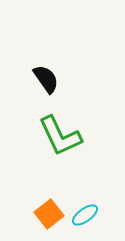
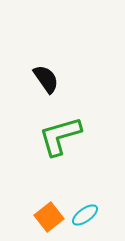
green L-shape: rotated 99 degrees clockwise
orange square: moved 3 px down
